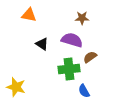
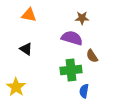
purple semicircle: moved 2 px up
black triangle: moved 16 px left, 5 px down
brown semicircle: moved 2 px right, 1 px up; rotated 88 degrees counterclockwise
green cross: moved 2 px right, 1 px down
yellow star: rotated 18 degrees clockwise
blue semicircle: rotated 40 degrees clockwise
